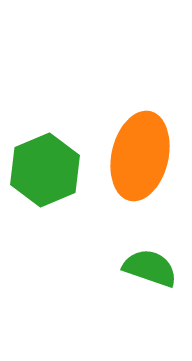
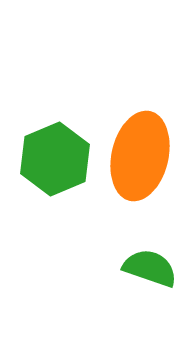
green hexagon: moved 10 px right, 11 px up
